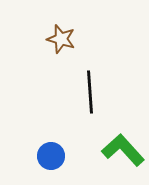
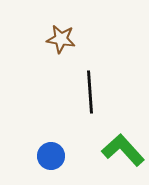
brown star: rotated 8 degrees counterclockwise
